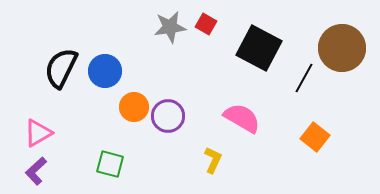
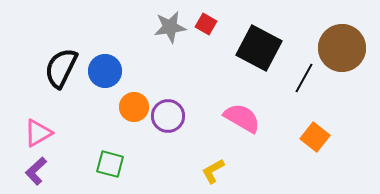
yellow L-shape: moved 11 px down; rotated 144 degrees counterclockwise
